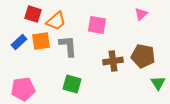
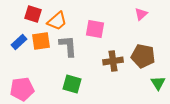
orange trapezoid: moved 1 px right
pink square: moved 2 px left, 4 px down
pink pentagon: moved 1 px left
